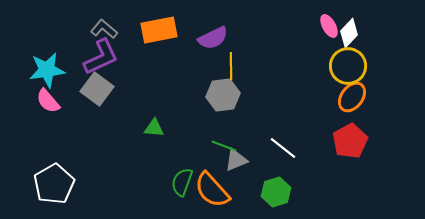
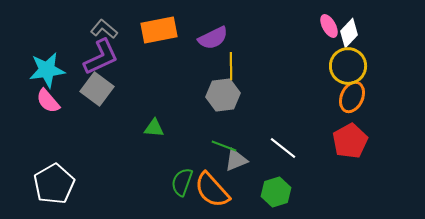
orange ellipse: rotated 12 degrees counterclockwise
